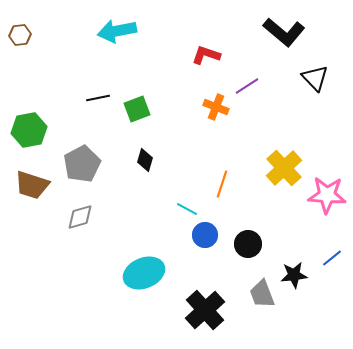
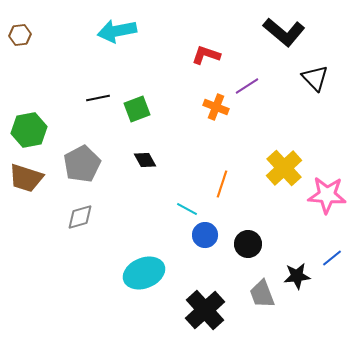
black diamond: rotated 45 degrees counterclockwise
brown trapezoid: moved 6 px left, 7 px up
black star: moved 3 px right, 1 px down
